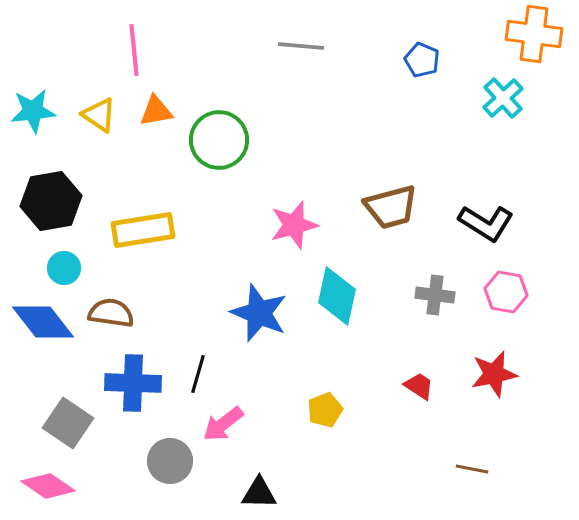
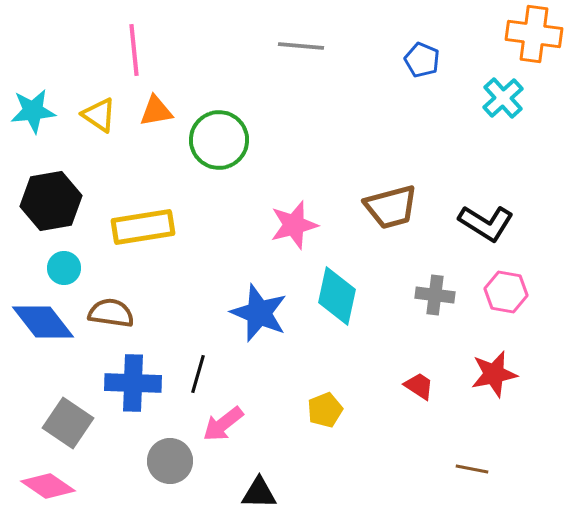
yellow rectangle: moved 3 px up
